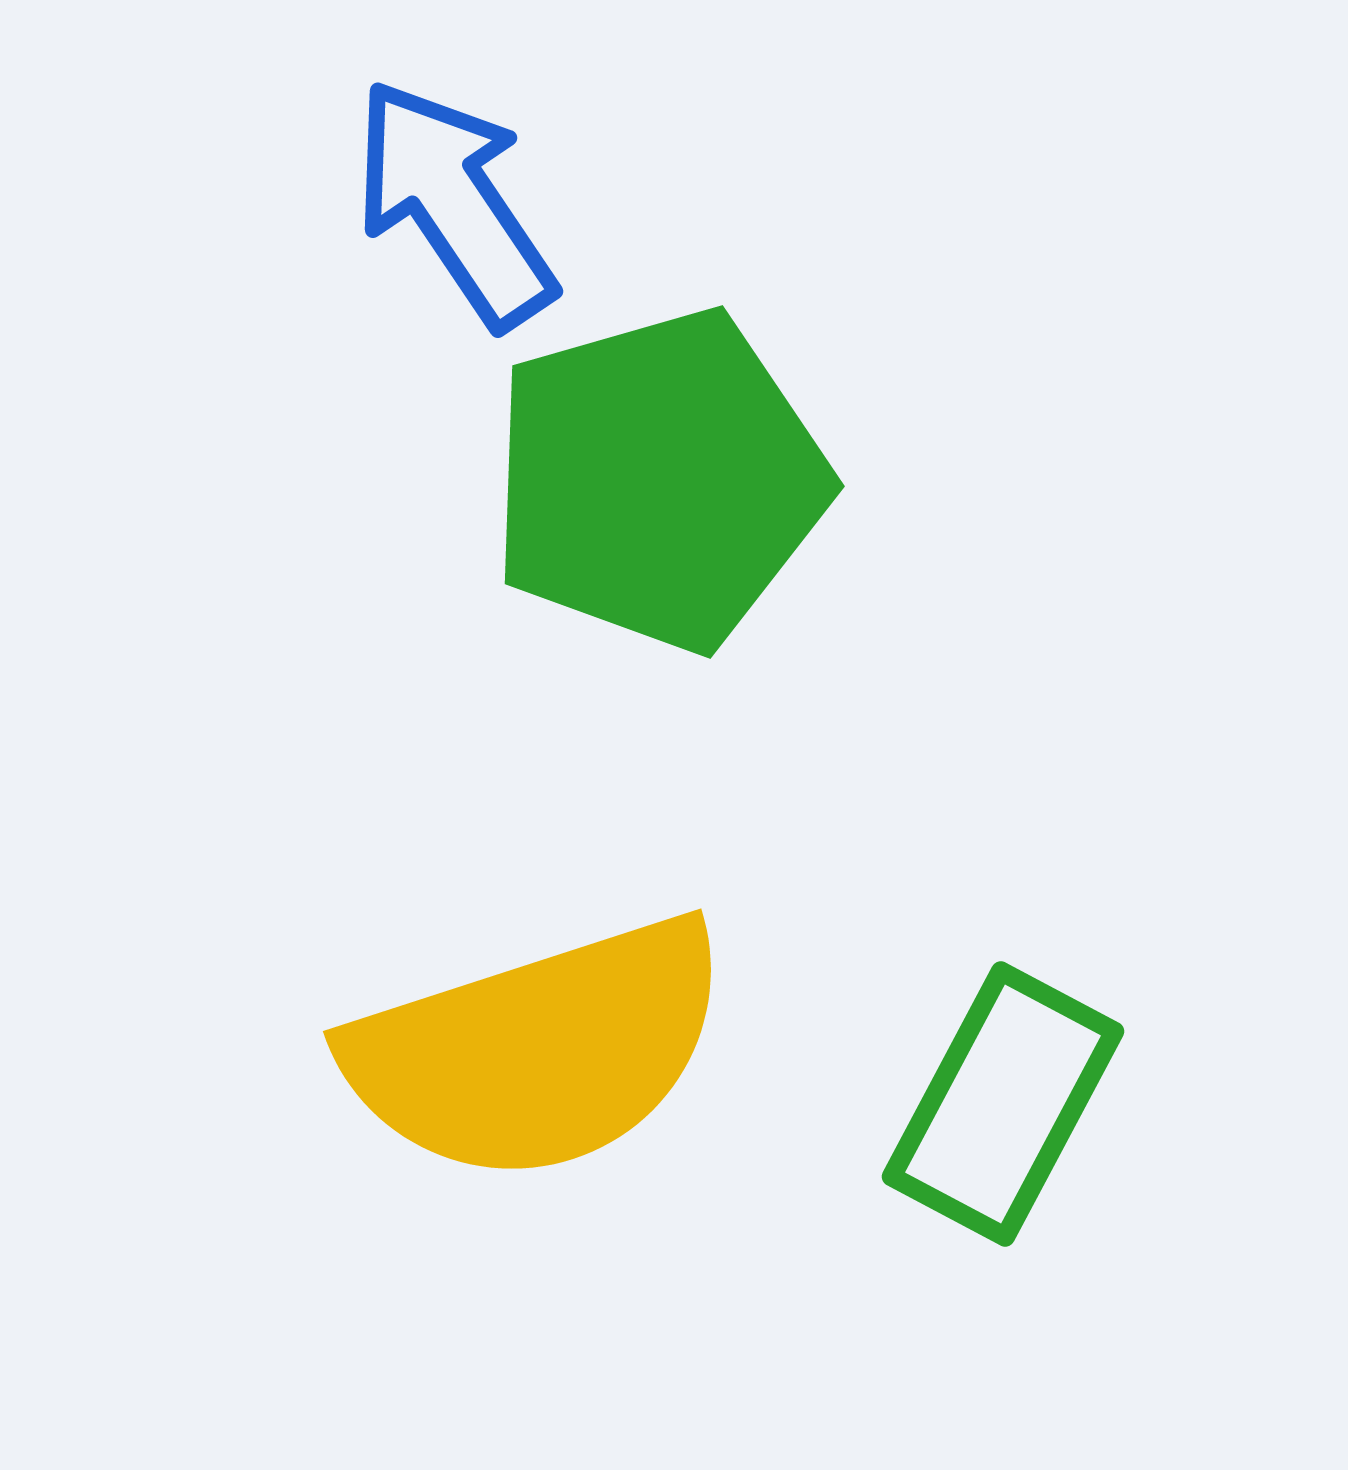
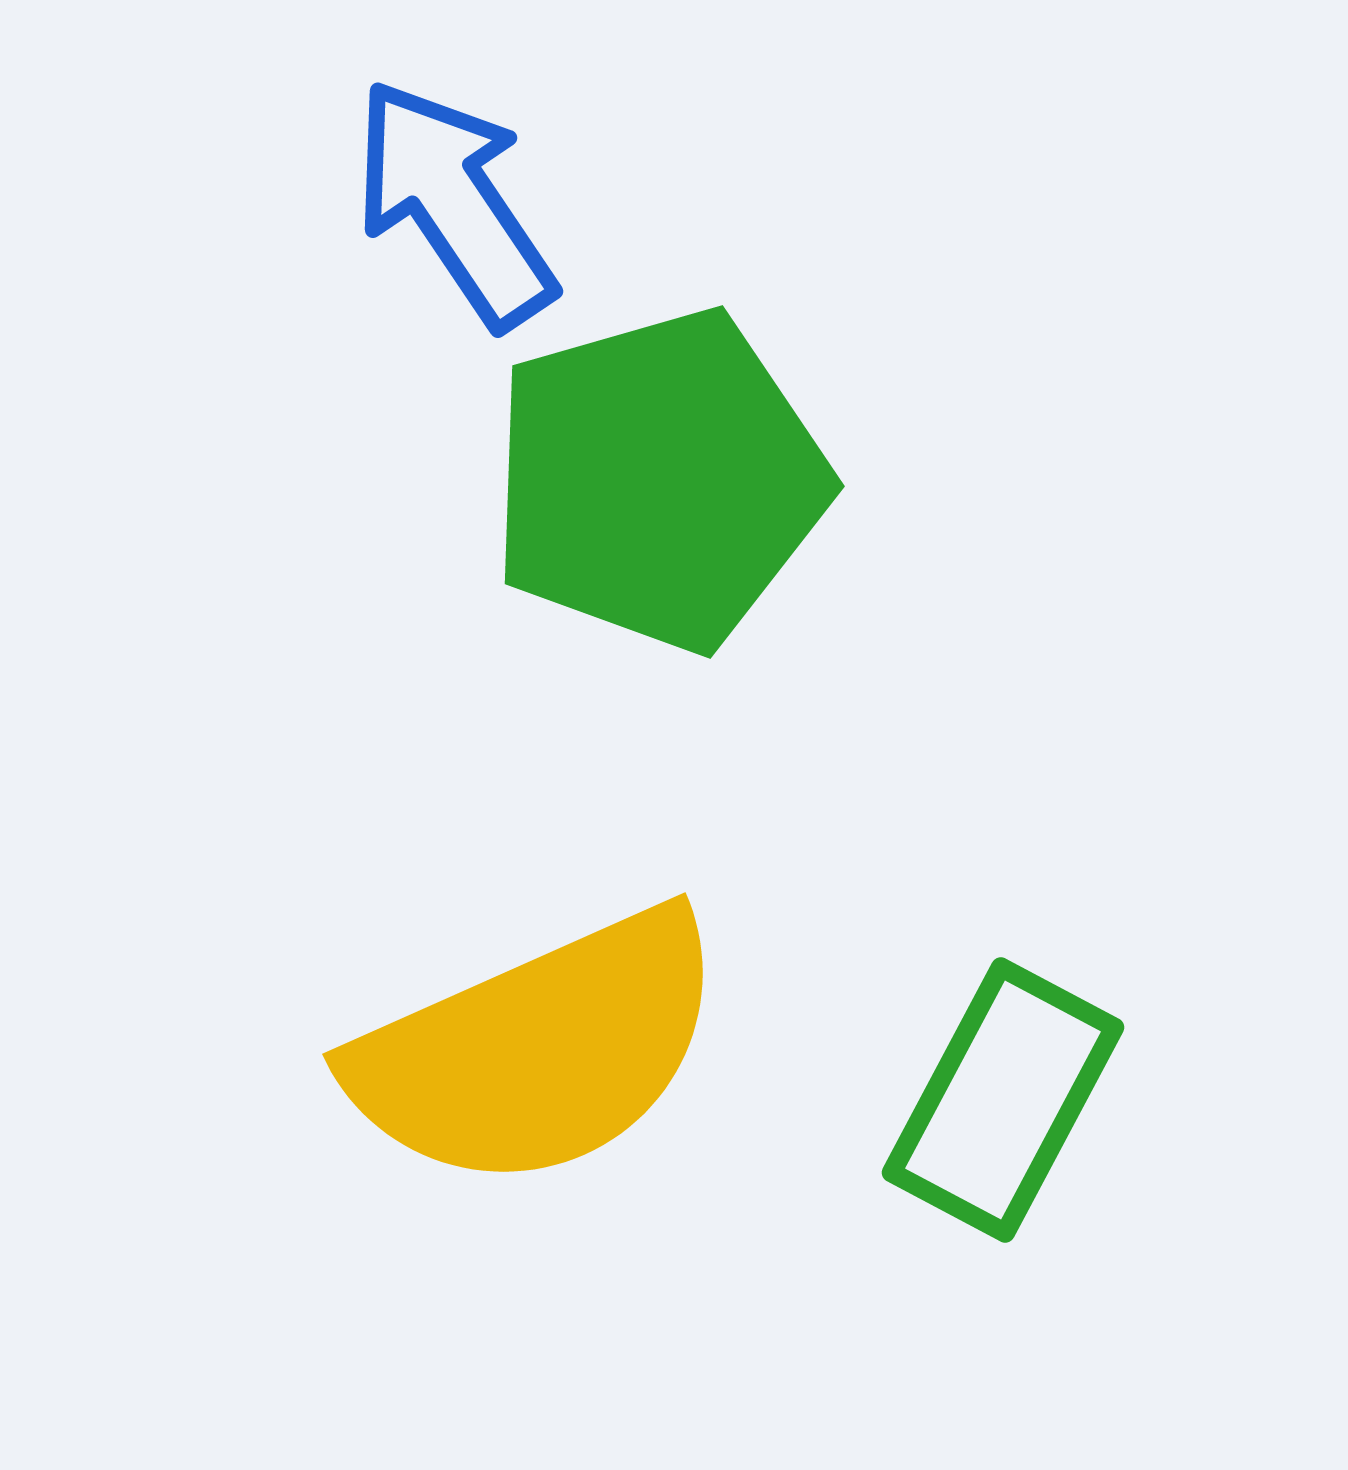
yellow semicircle: rotated 6 degrees counterclockwise
green rectangle: moved 4 px up
